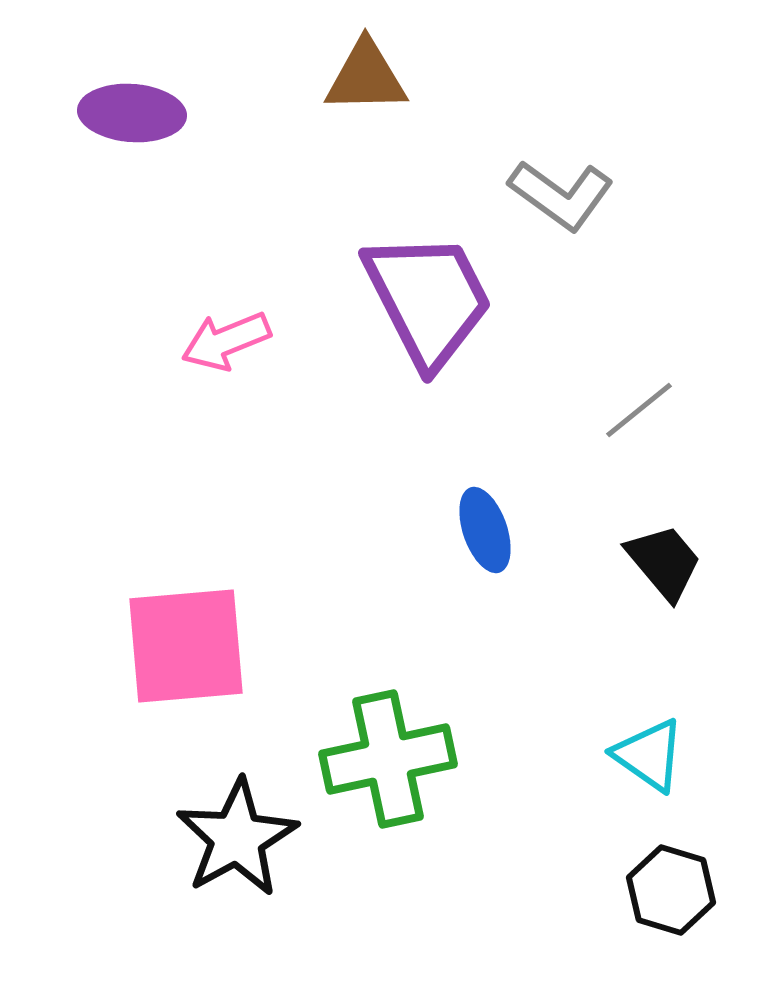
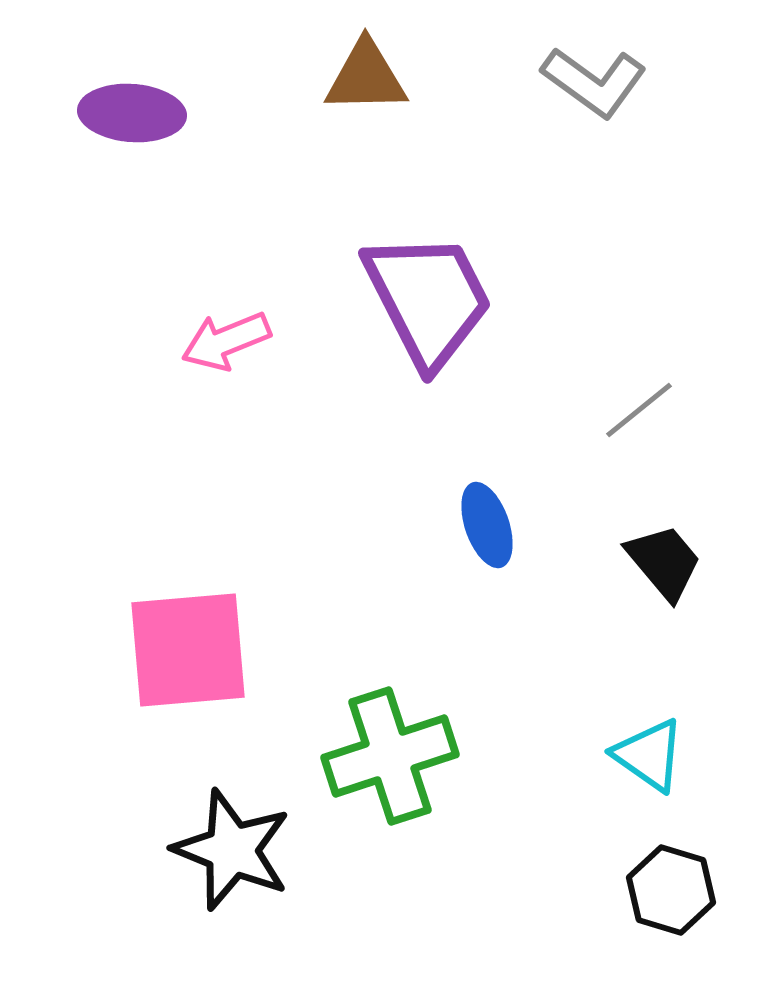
gray L-shape: moved 33 px right, 113 px up
blue ellipse: moved 2 px right, 5 px up
pink square: moved 2 px right, 4 px down
green cross: moved 2 px right, 3 px up; rotated 6 degrees counterclockwise
black star: moved 5 px left, 12 px down; rotated 21 degrees counterclockwise
